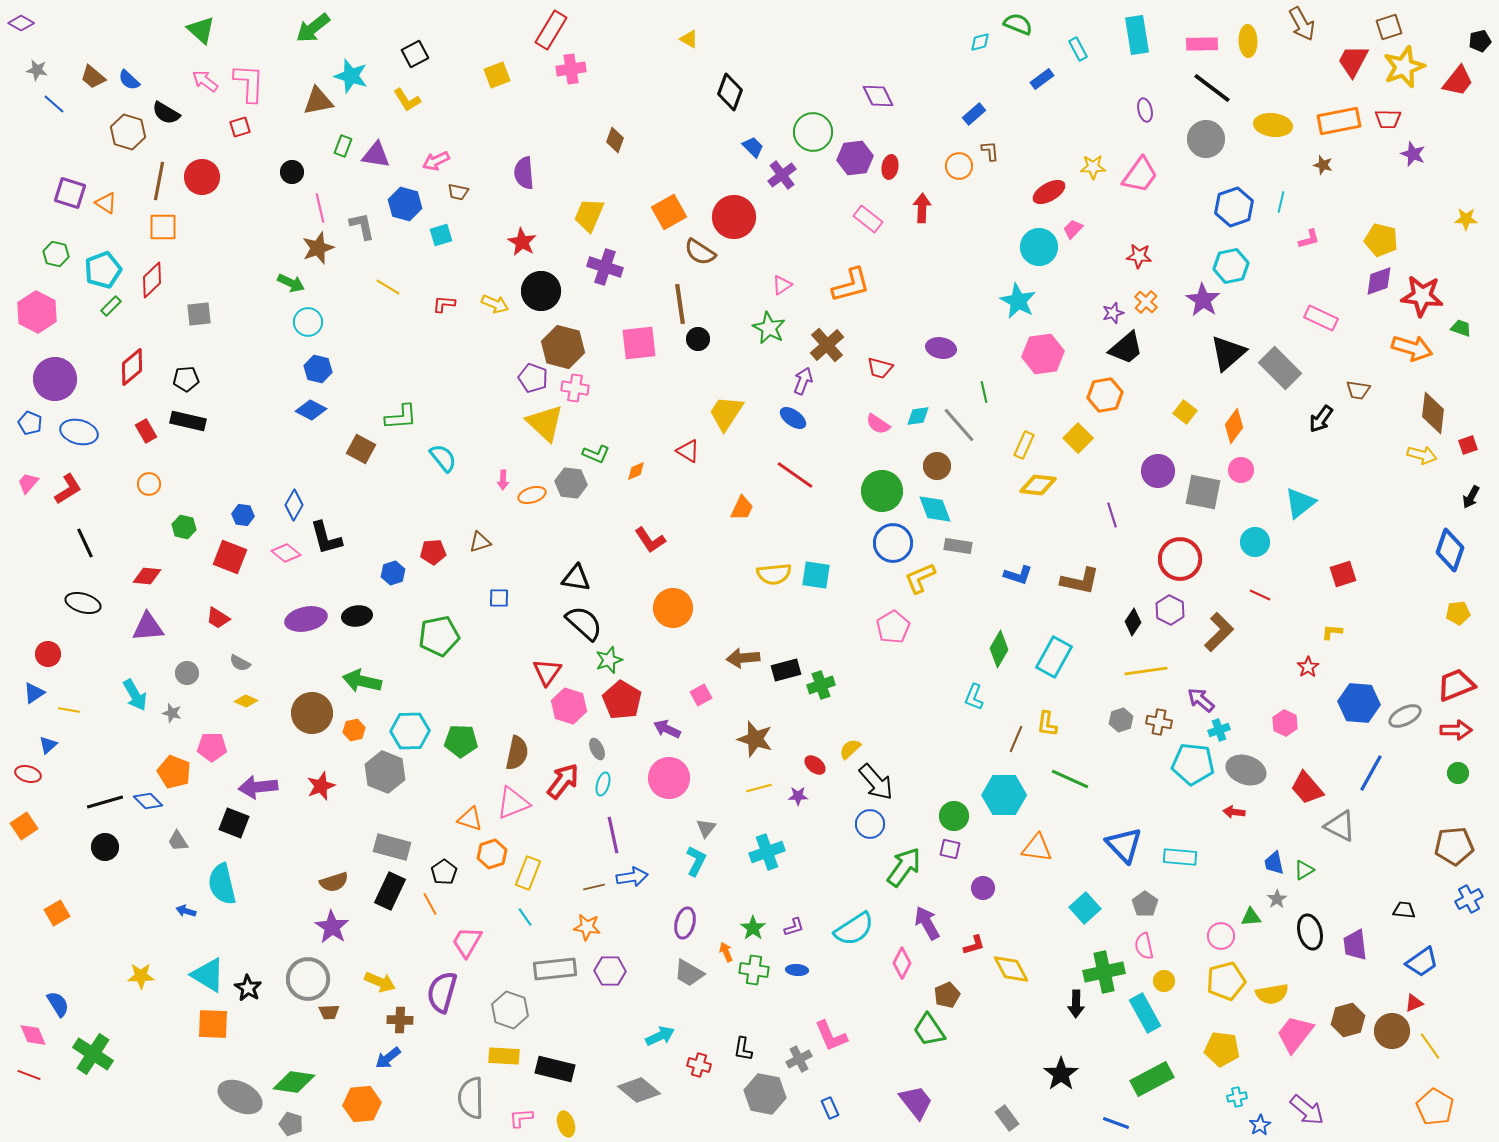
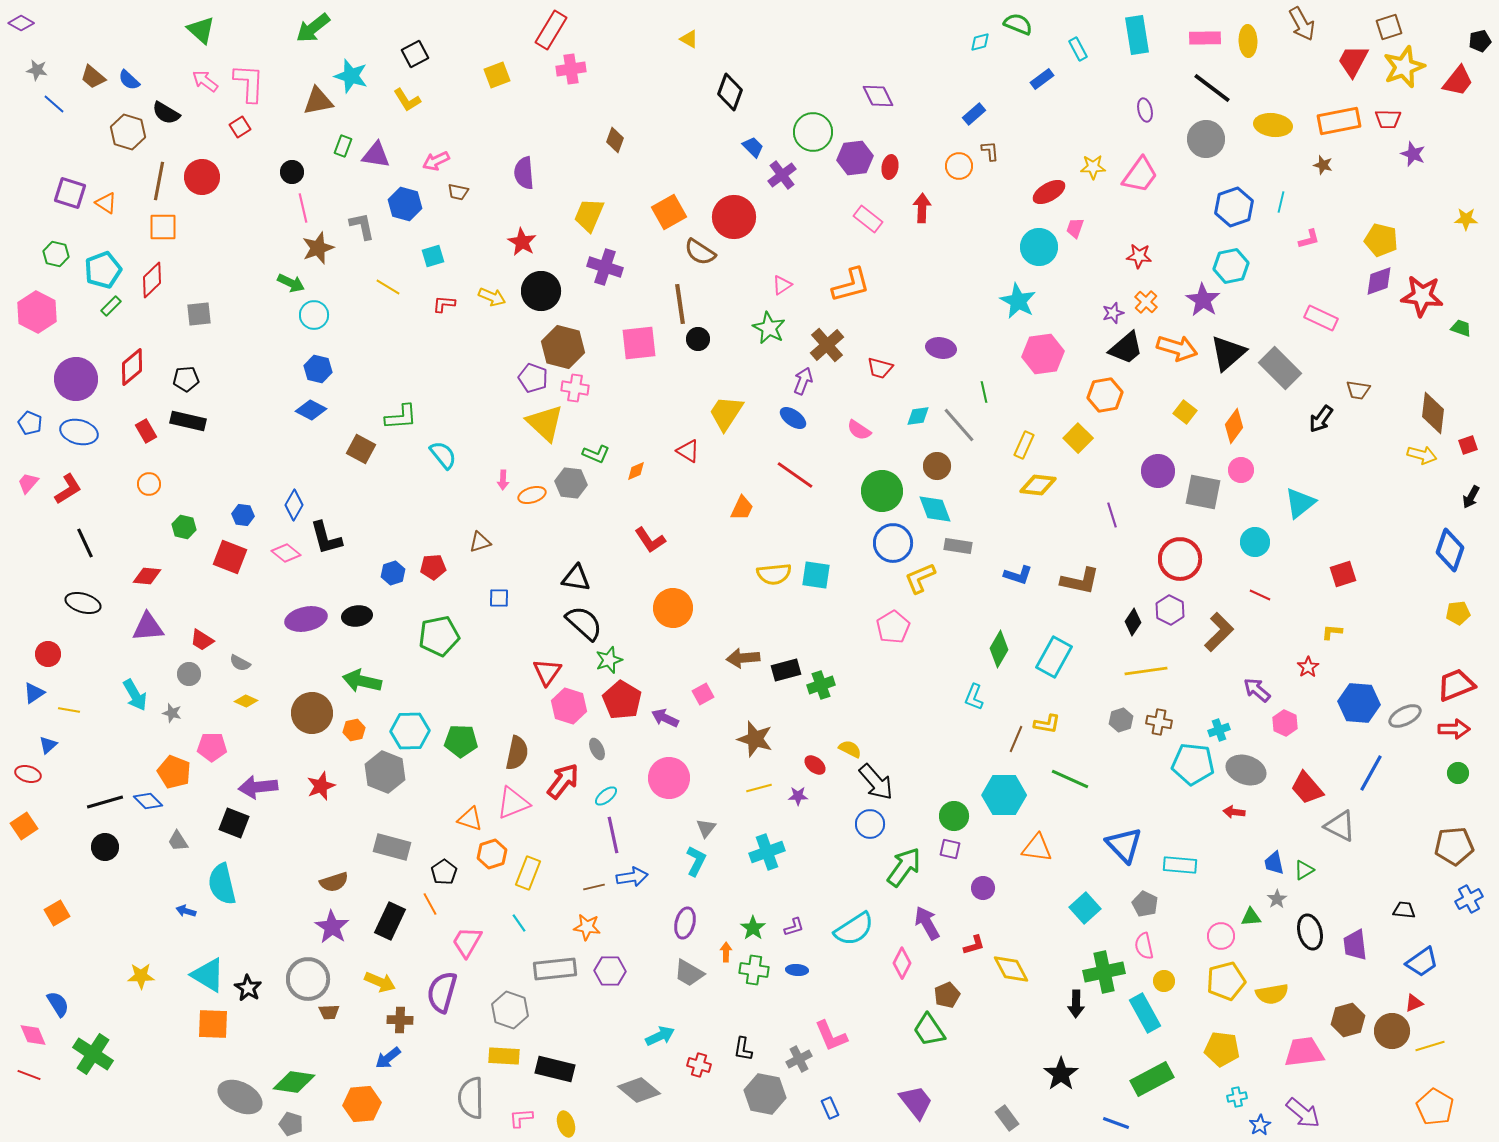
pink rectangle at (1202, 44): moved 3 px right, 6 px up
red square at (240, 127): rotated 15 degrees counterclockwise
pink line at (320, 208): moved 17 px left
pink trapezoid at (1073, 229): moved 2 px right, 1 px up; rotated 25 degrees counterclockwise
cyan square at (441, 235): moved 8 px left, 21 px down
yellow arrow at (495, 304): moved 3 px left, 7 px up
cyan circle at (308, 322): moved 6 px right, 7 px up
orange arrow at (1412, 348): moved 235 px left
purple circle at (55, 379): moved 21 px right
pink semicircle at (878, 424): moved 19 px left, 6 px down
cyan semicircle at (443, 458): moved 3 px up
red pentagon at (433, 552): moved 15 px down
red trapezoid at (218, 618): moved 16 px left, 22 px down
gray circle at (187, 673): moved 2 px right, 1 px down
pink square at (701, 695): moved 2 px right, 1 px up
purple arrow at (1201, 700): moved 56 px right, 10 px up
yellow L-shape at (1047, 724): rotated 88 degrees counterclockwise
purple arrow at (667, 729): moved 2 px left, 11 px up
red arrow at (1456, 730): moved 2 px left, 1 px up
yellow semicircle at (850, 749): rotated 70 degrees clockwise
cyan ellipse at (603, 784): moved 3 px right, 12 px down; rotated 35 degrees clockwise
cyan rectangle at (1180, 857): moved 8 px down
black rectangle at (390, 891): moved 30 px down
gray pentagon at (1145, 904): rotated 10 degrees counterclockwise
cyan line at (525, 917): moved 6 px left, 6 px down
orange arrow at (726, 952): rotated 24 degrees clockwise
pink trapezoid at (1295, 1034): moved 9 px right, 18 px down; rotated 45 degrees clockwise
yellow line at (1430, 1046): rotated 72 degrees counterclockwise
purple arrow at (1307, 1110): moved 4 px left, 3 px down
